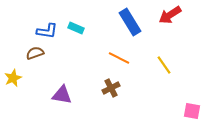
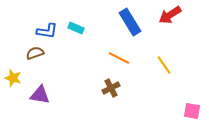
yellow star: rotated 30 degrees counterclockwise
purple triangle: moved 22 px left
